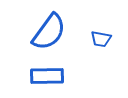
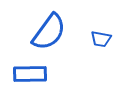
blue rectangle: moved 17 px left, 2 px up
